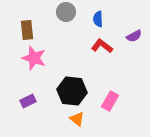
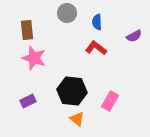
gray circle: moved 1 px right, 1 px down
blue semicircle: moved 1 px left, 3 px down
red L-shape: moved 6 px left, 2 px down
